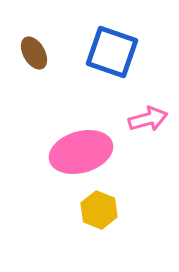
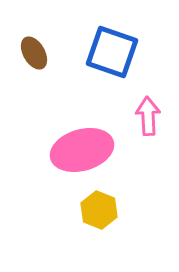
pink arrow: moved 3 px up; rotated 78 degrees counterclockwise
pink ellipse: moved 1 px right, 2 px up
